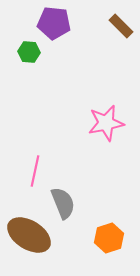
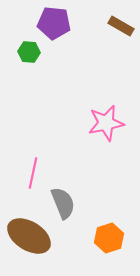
brown rectangle: rotated 15 degrees counterclockwise
pink line: moved 2 px left, 2 px down
brown ellipse: moved 1 px down
